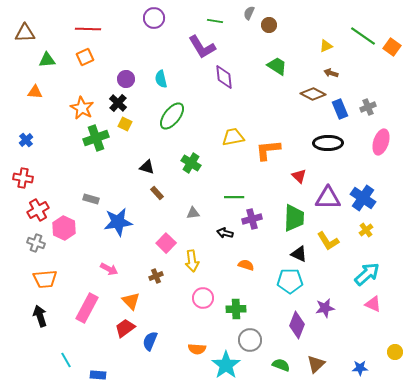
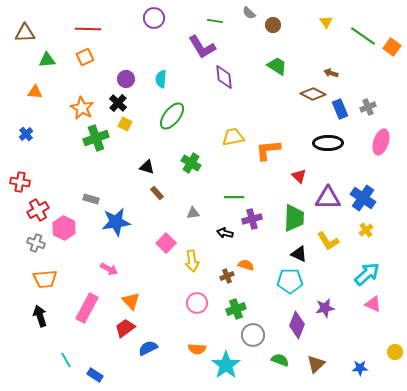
gray semicircle at (249, 13): rotated 72 degrees counterclockwise
brown circle at (269, 25): moved 4 px right
yellow triangle at (326, 46): moved 24 px up; rotated 40 degrees counterclockwise
cyan semicircle at (161, 79): rotated 18 degrees clockwise
blue cross at (26, 140): moved 6 px up
red cross at (23, 178): moved 3 px left, 4 px down
blue star at (118, 222): moved 2 px left
brown cross at (156, 276): moved 71 px right
pink circle at (203, 298): moved 6 px left, 5 px down
green cross at (236, 309): rotated 18 degrees counterclockwise
gray circle at (250, 340): moved 3 px right, 5 px up
blue semicircle at (150, 341): moved 2 px left, 7 px down; rotated 42 degrees clockwise
green semicircle at (281, 365): moved 1 px left, 5 px up
blue rectangle at (98, 375): moved 3 px left; rotated 28 degrees clockwise
